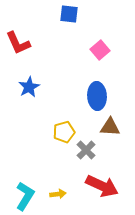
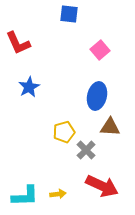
blue ellipse: rotated 16 degrees clockwise
cyan L-shape: rotated 56 degrees clockwise
